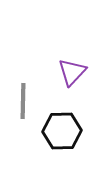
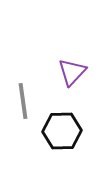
gray line: rotated 9 degrees counterclockwise
